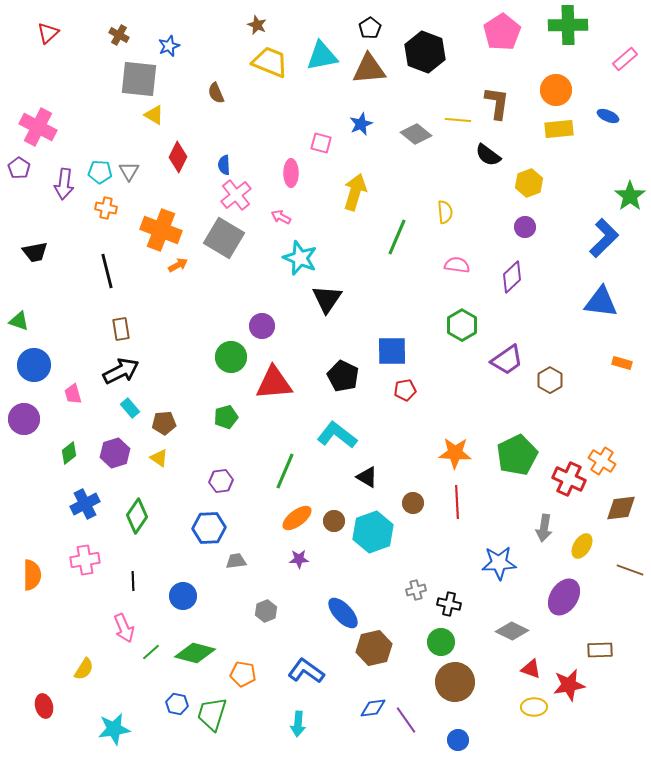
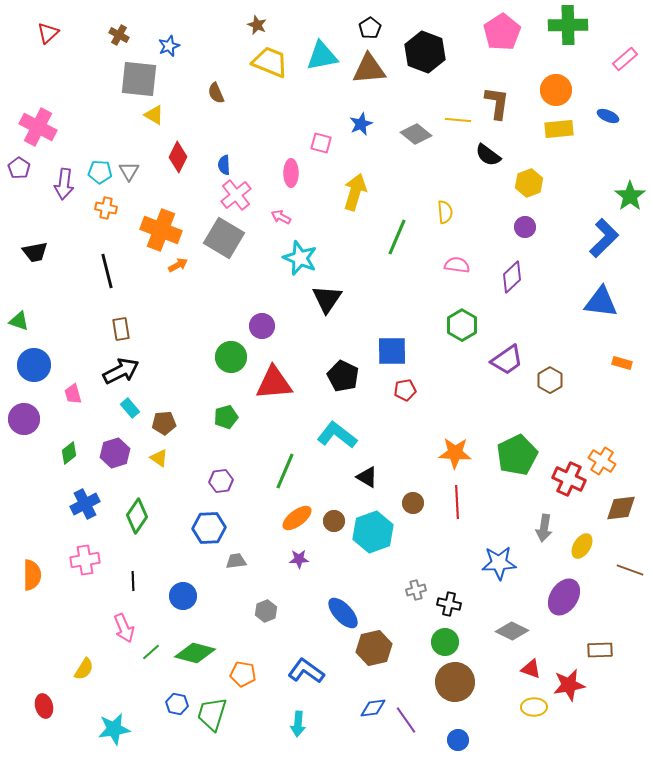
green circle at (441, 642): moved 4 px right
